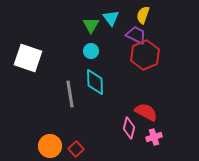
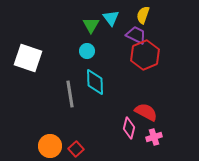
cyan circle: moved 4 px left
